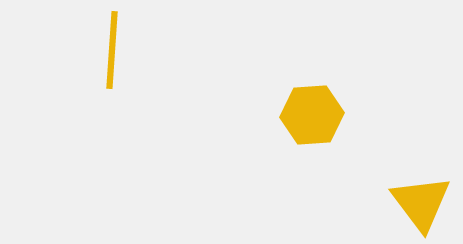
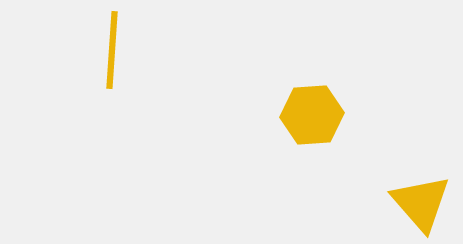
yellow triangle: rotated 4 degrees counterclockwise
